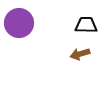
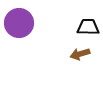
black trapezoid: moved 2 px right, 2 px down
